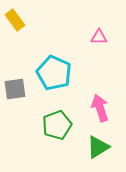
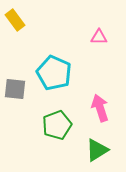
gray square: rotated 15 degrees clockwise
green triangle: moved 1 px left, 3 px down
